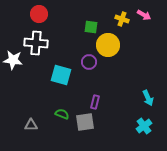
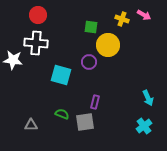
red circle: moved 1 px left, 1 px down
